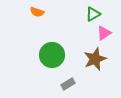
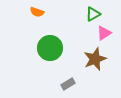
green circle: moved 2 px left, 7 px up
